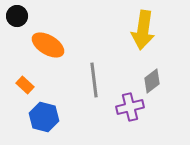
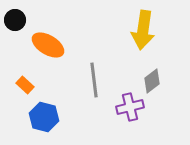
black circle: moved 2 px left, 4 px down
